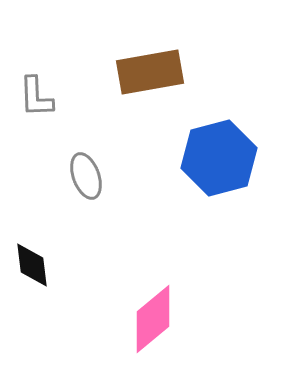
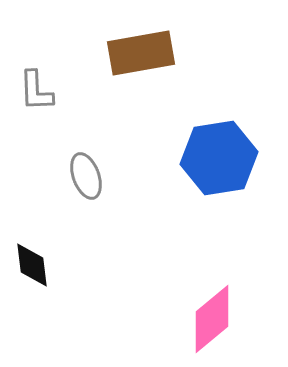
brown rectangle: moved 9 px left, 19 px up
gray L-shape: moved 6 px up
blue hexagon: rotated 6 degrees clockwise
pink diamond: moved 59 px right
